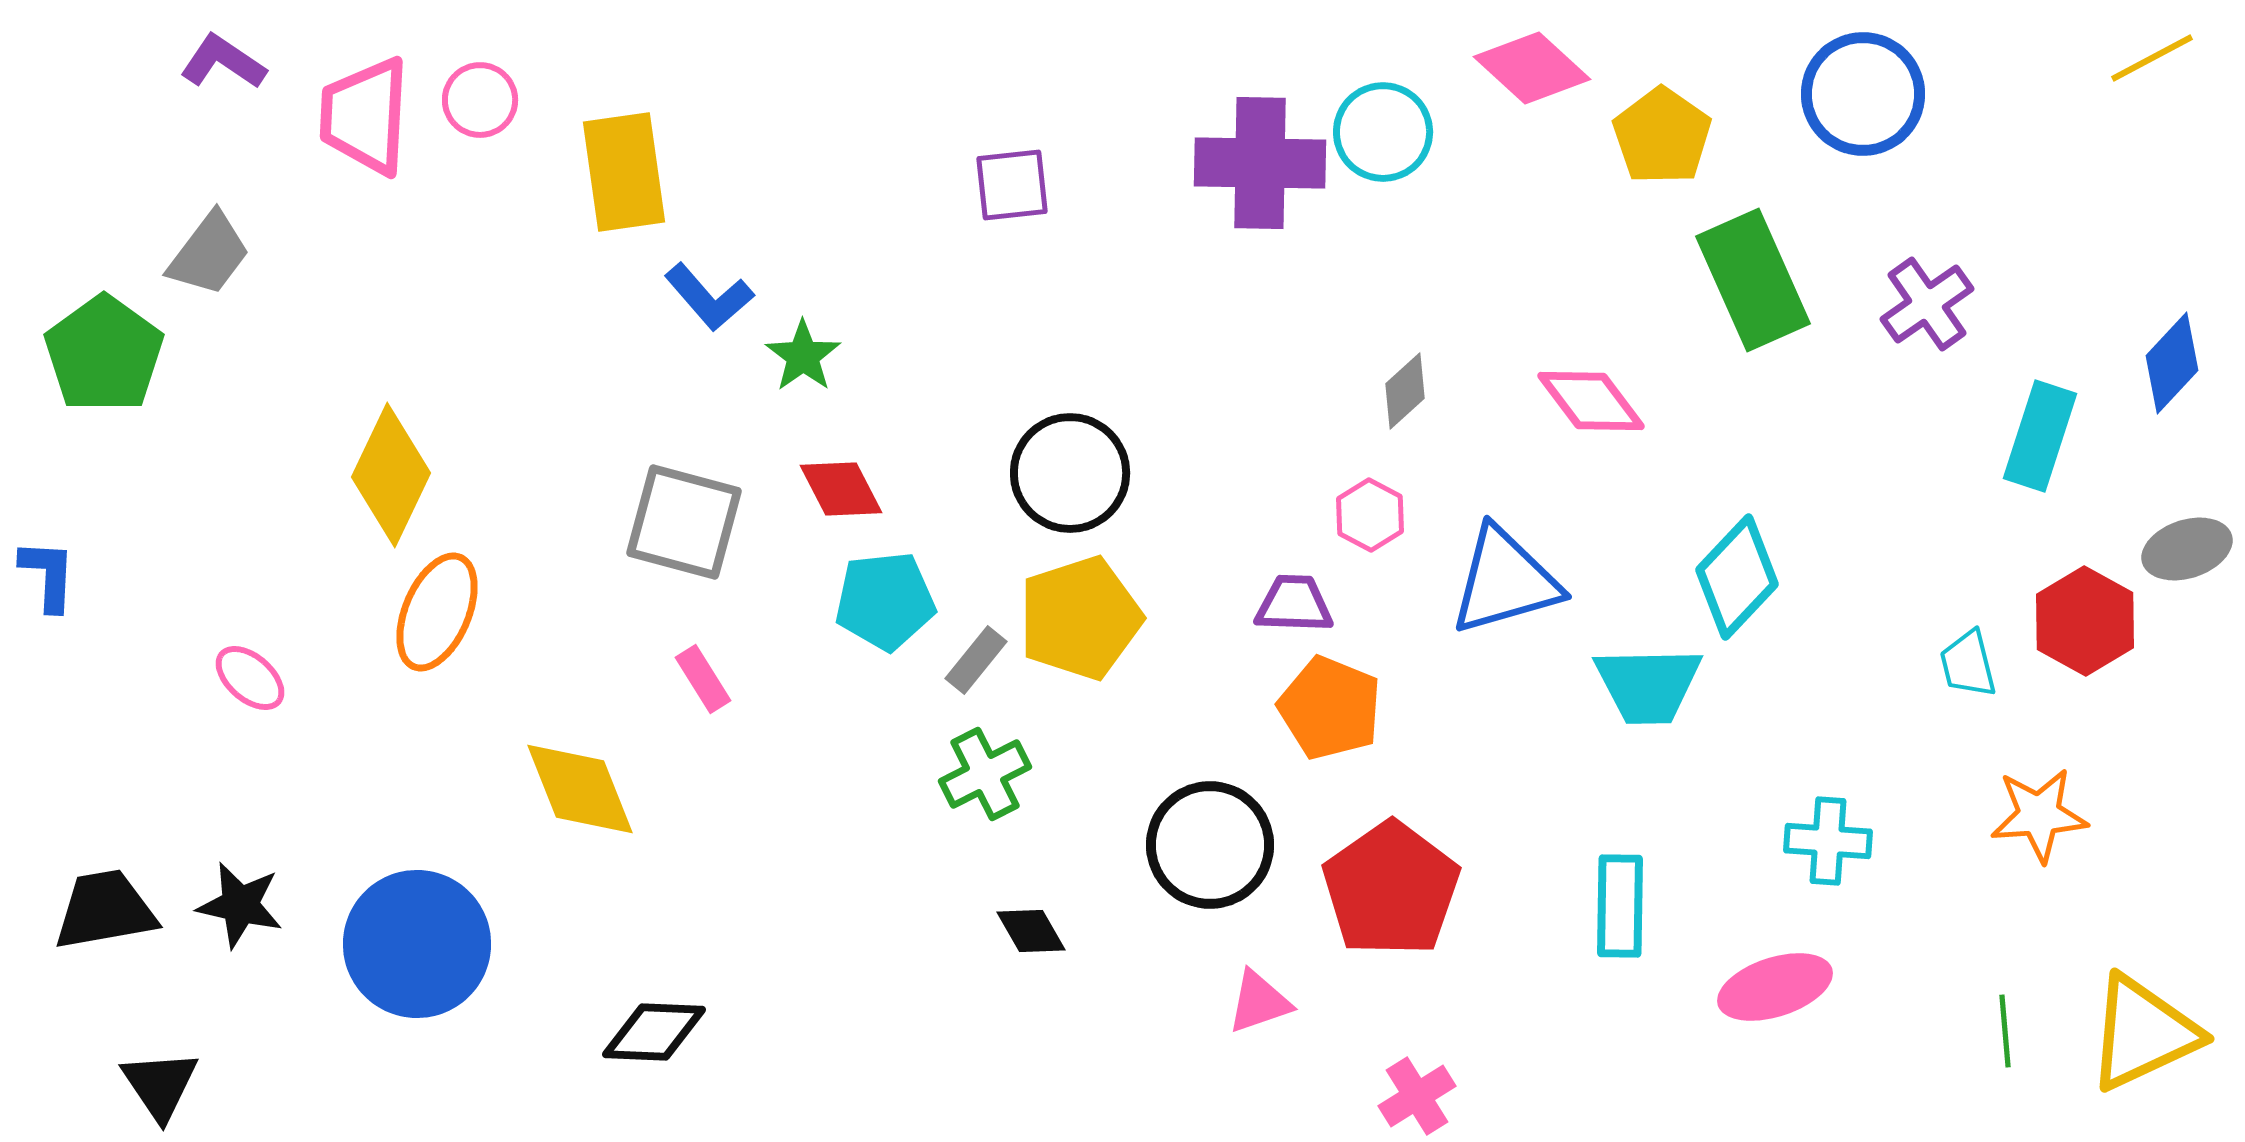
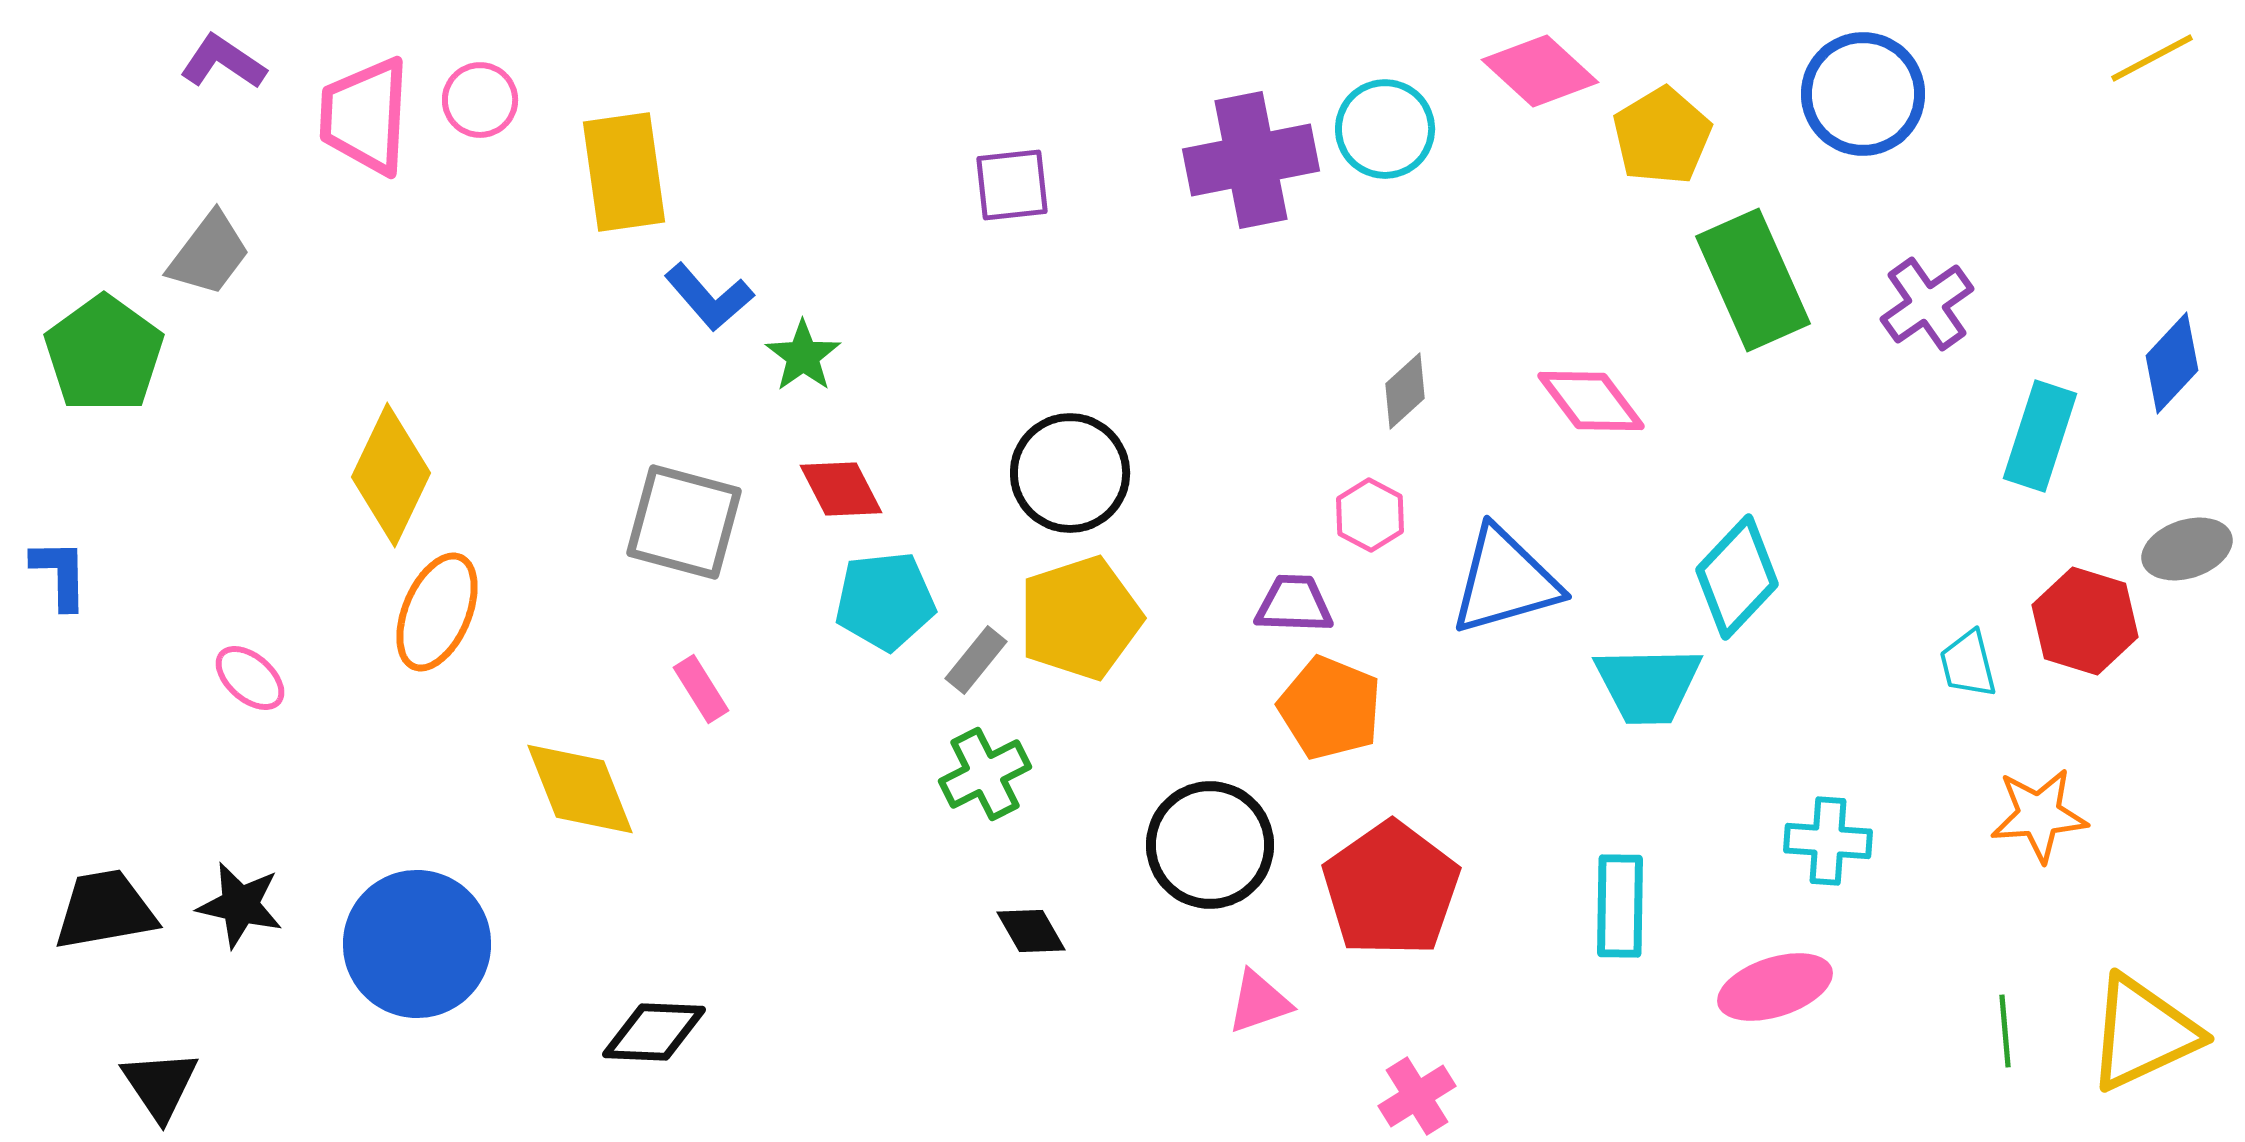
pink diamond at (1532, 68): moved 8 px right, 3 px down
cyan circle at (1383, 132): moved 2 px right, 3 px up
yellow pentagon at (1662, 136): rotated 6 degrees clockwise
purple cross at (1260, 163): moved 9 px left, 3 px up; rotated 12 degrees counterclockwise
blue L-shape at (48, 575): moved 12 px right, 1 px up; rotated 4 degrees counterclockwise
red hexagon at (2085, 621): rotated 12 degrees counterclockwise
pink rectangle at (703, 679): moved 2 px left, 10 px down
